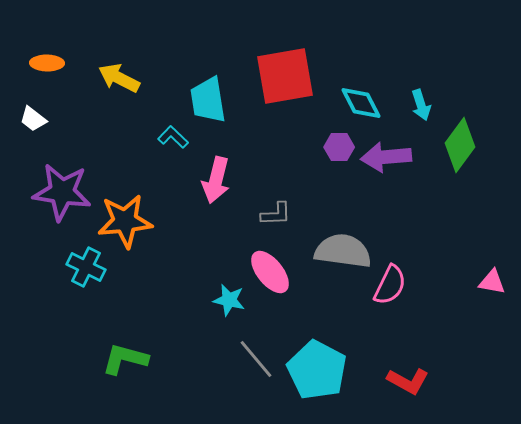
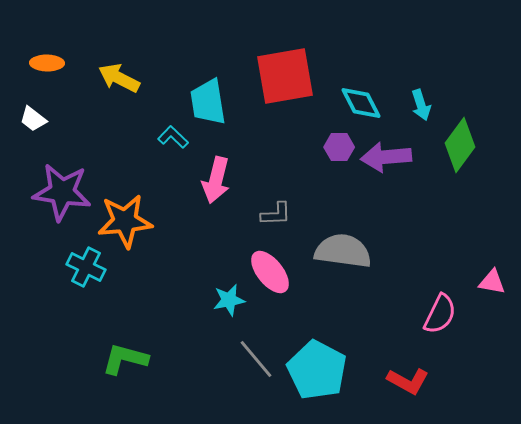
cyan trapezoid: moved 2 px down
pink semicircle: moved 50 px right, 29 px down
cyan star: rotated 24 degrees counterclockwise
